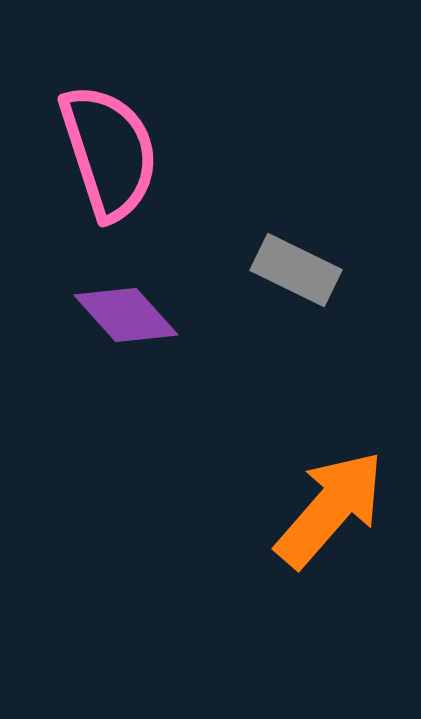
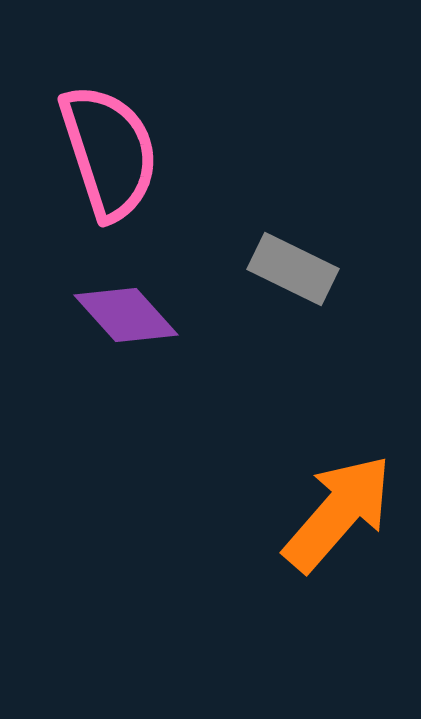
gray rectangle: moved 3 px left, 1 px up
orange arrow: moved 8 px right, 4 px down
